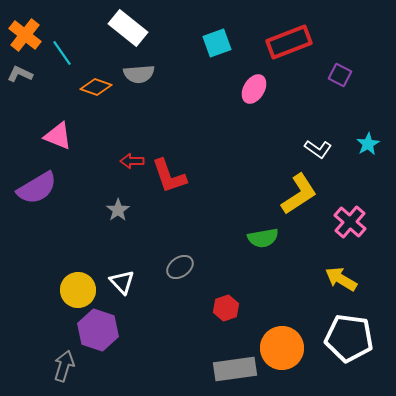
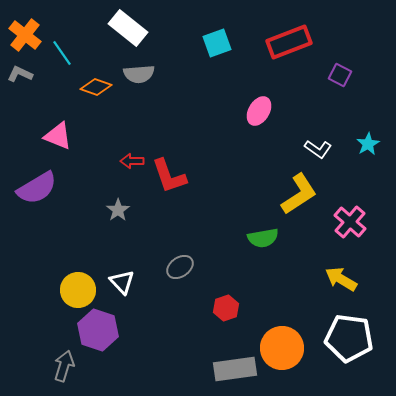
pink ellipse: moved 5 px right, 22 px down
